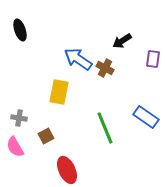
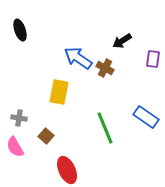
blue arrow: moved 1 px up
brown square: rotated 21 degrees counterclockwise
